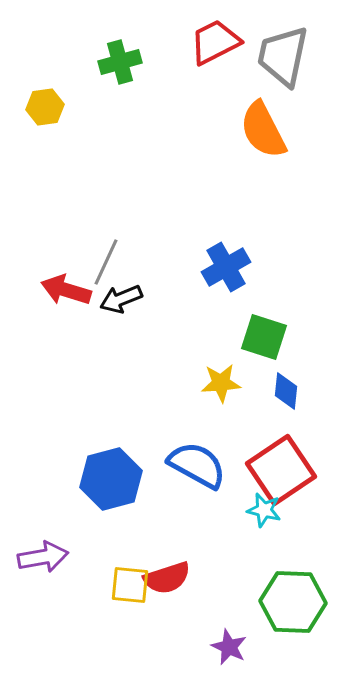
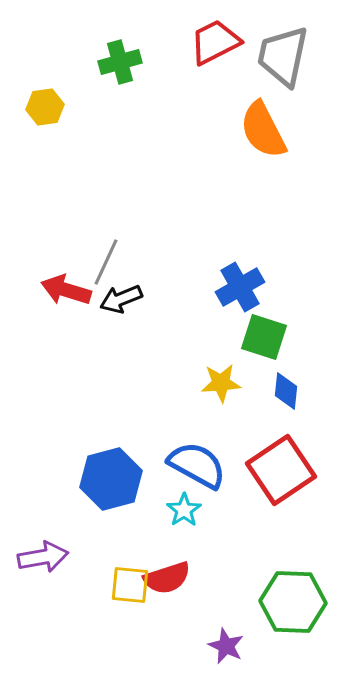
blue cross: moved 14 px right, 20 px down
cyan star: moved 80 px left; rotated 24 degrees clockwise
purple star: moved 3 px left, 1 px up
